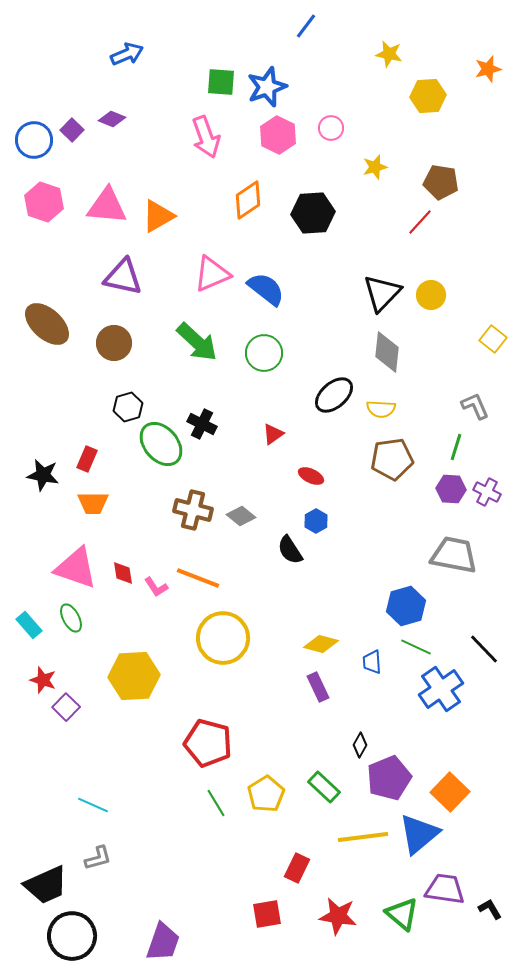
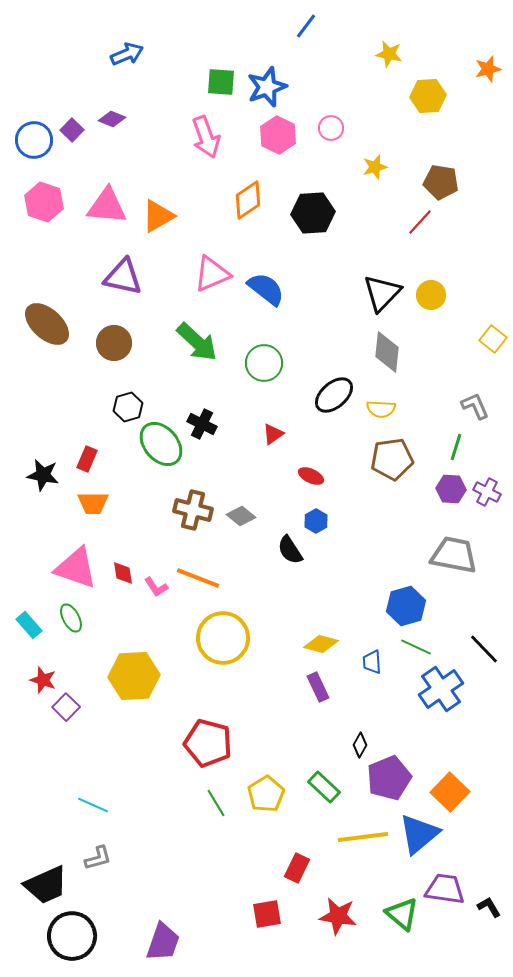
green circle at (264, 353): moved 10 px down
black L-shape at (490, 909): moved 1 px left, 2 px up
